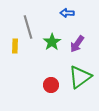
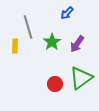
blue arrow: rotated 48 degrees counterclockwise
green triangle: moved 1 px right, 1 px down
red circle: moved 4 px right, 1 px up
